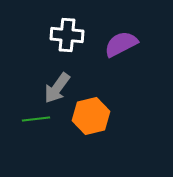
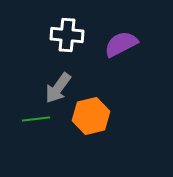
gray arrow: moved 1 px right
